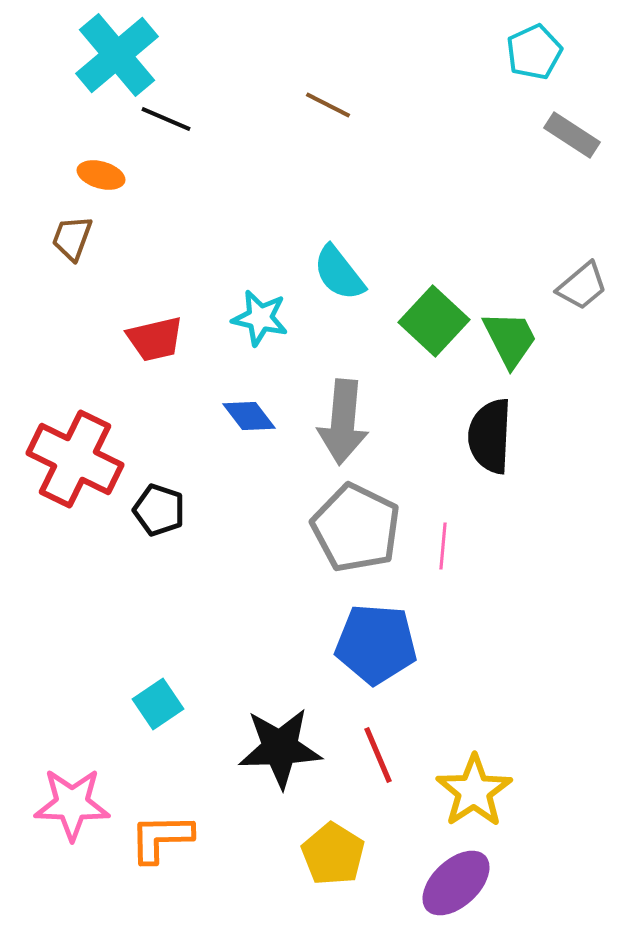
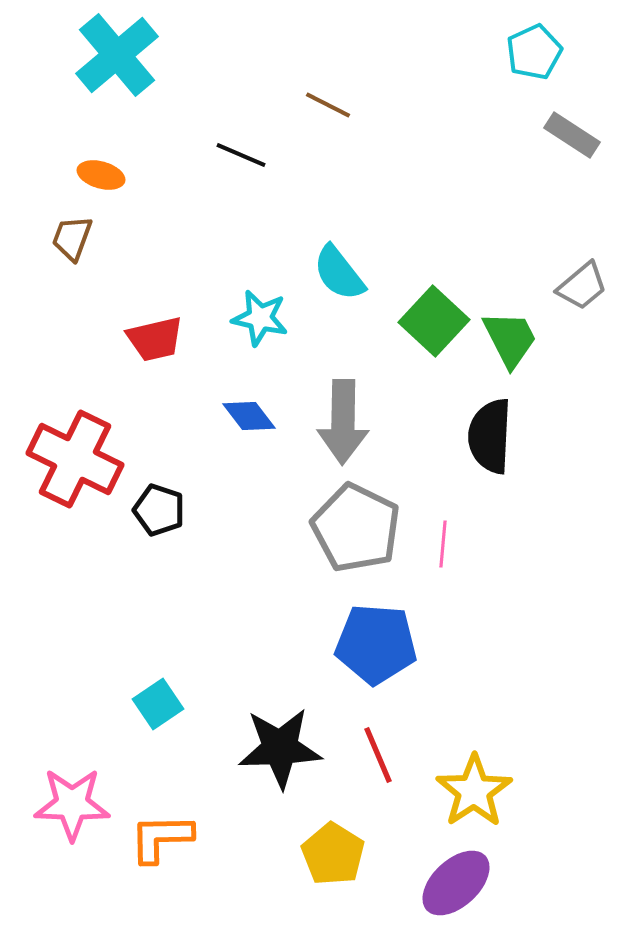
black line: moved 75 px right, 36 px down
gray arrow: rotated 4 degrees counterclockwise
pink line: moved 2 px up
